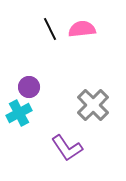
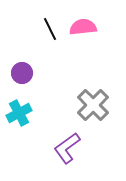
pink semicircle: moved 1 px right, 2 px up
purple circle: moved 7 px left, 14 px up
purple L-shape: rotated 88 degrees clockwise
